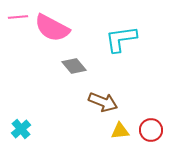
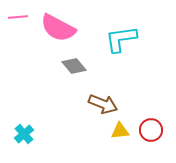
pink semicircle: moved 6 px right
brown arrow: moved 2 px down
cyan cross: moved 3 px right, 5 px down
